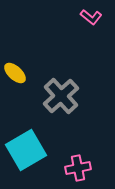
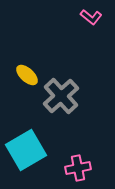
yellow ellipse: moved 12 px right, 2 px down
